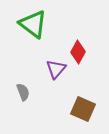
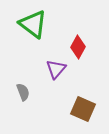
red diamond: moved 5 px up
